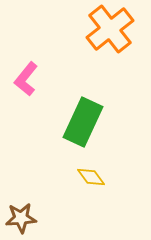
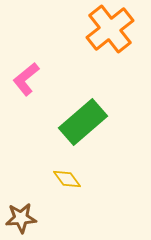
pink L-shape: rotated 12 degrees clockwise
green rectangle: rotated 24 degrees clockwise
yellow diamond: moved 24 px left, 2 px down
